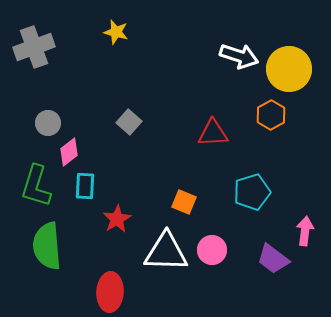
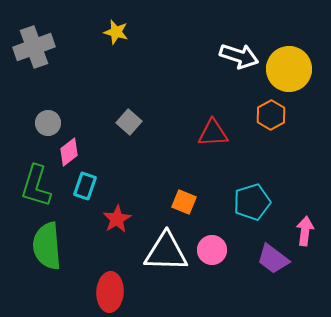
cyan rectangle: rotated 16 degrees clockwise
cyan pentagon: moved 10 px down
